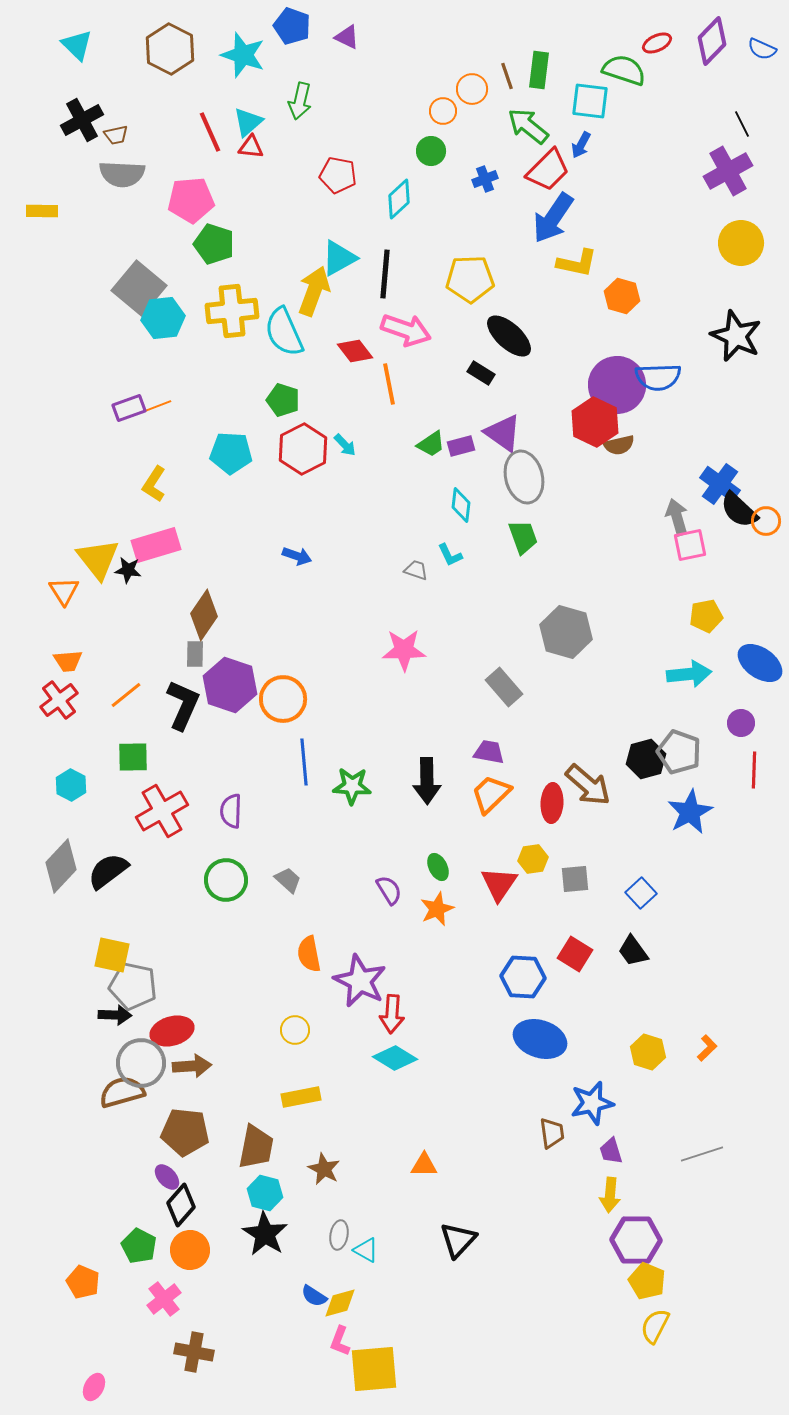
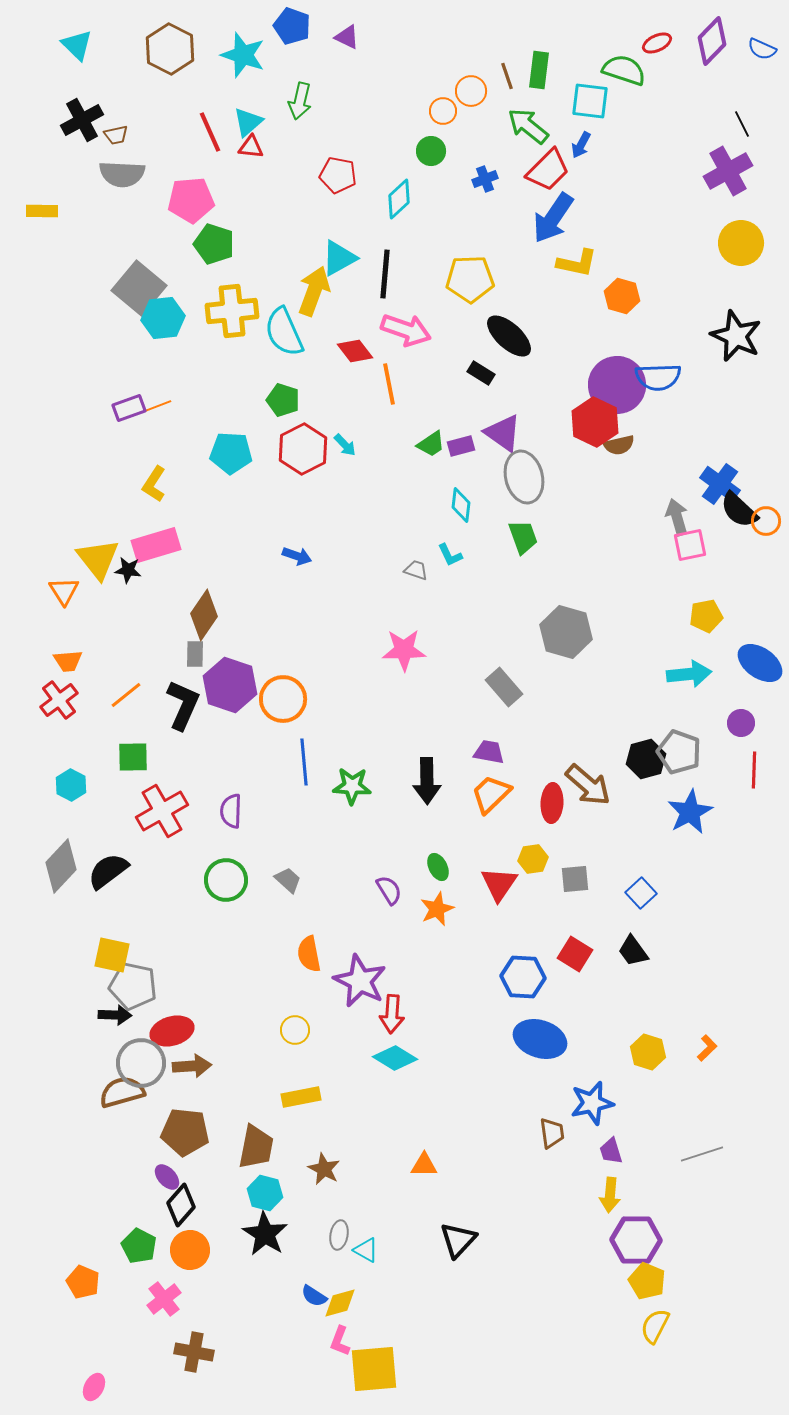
orange circle at (472, 89): moved 1 px left, 2 px down
